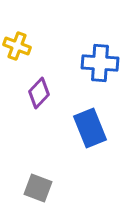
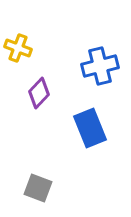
yellow cross: moved 1 px right, 2 px down
blue cross: moved 3 px down; rotated 18 degrees counterclockwise
